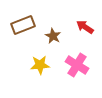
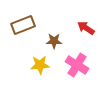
red arrow: moved 1 px right, 1 px down
brown star: moved 1 px right, 5 px down; rotated 28 degrees counterclockwise
